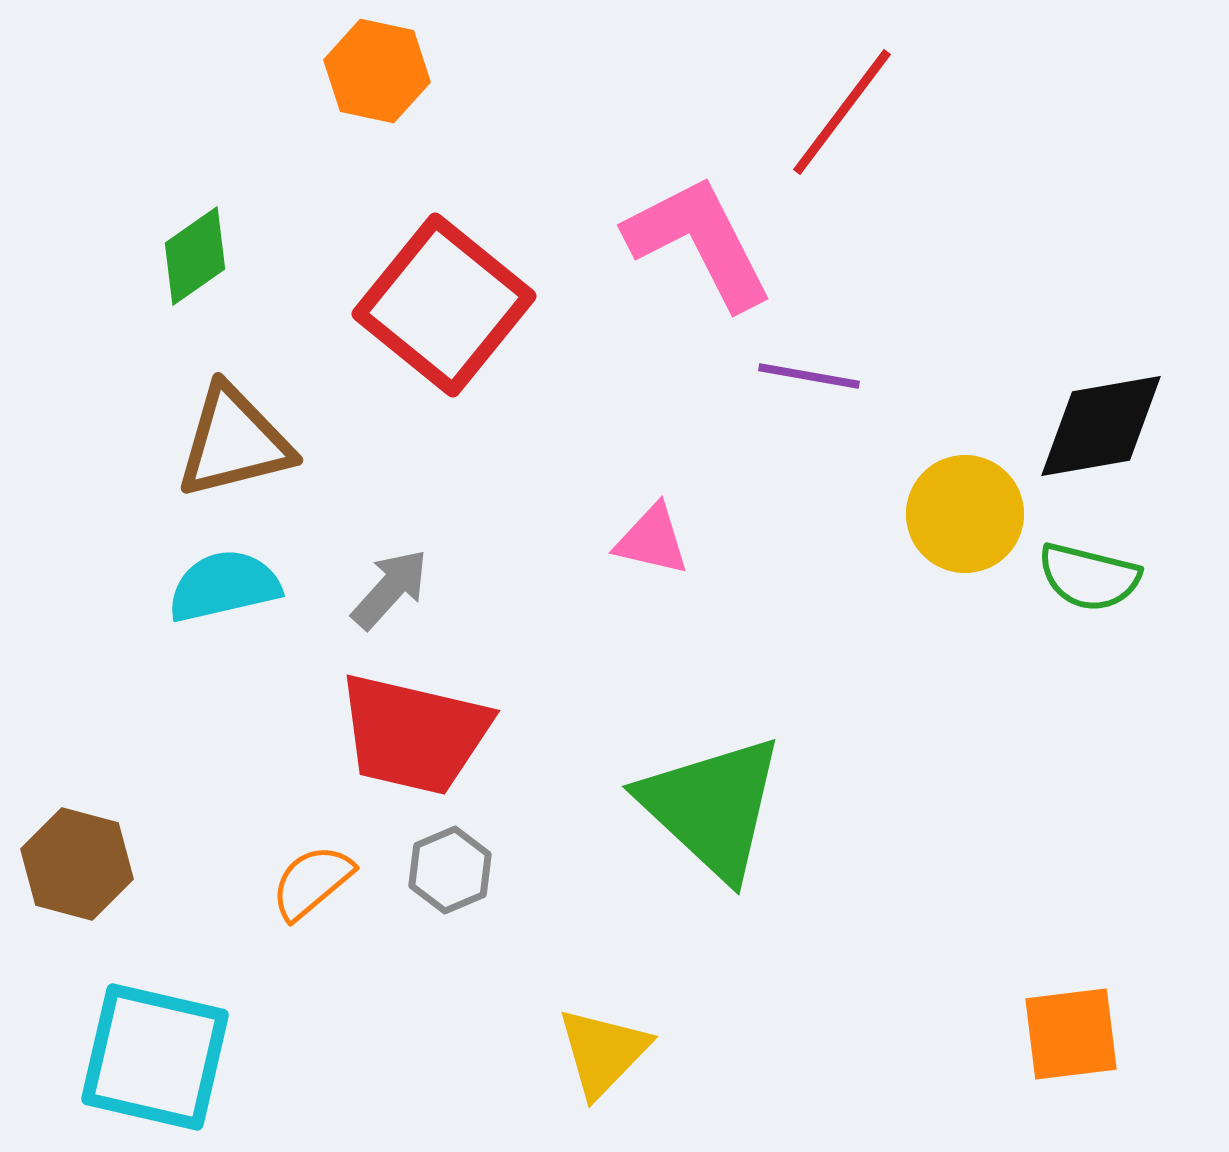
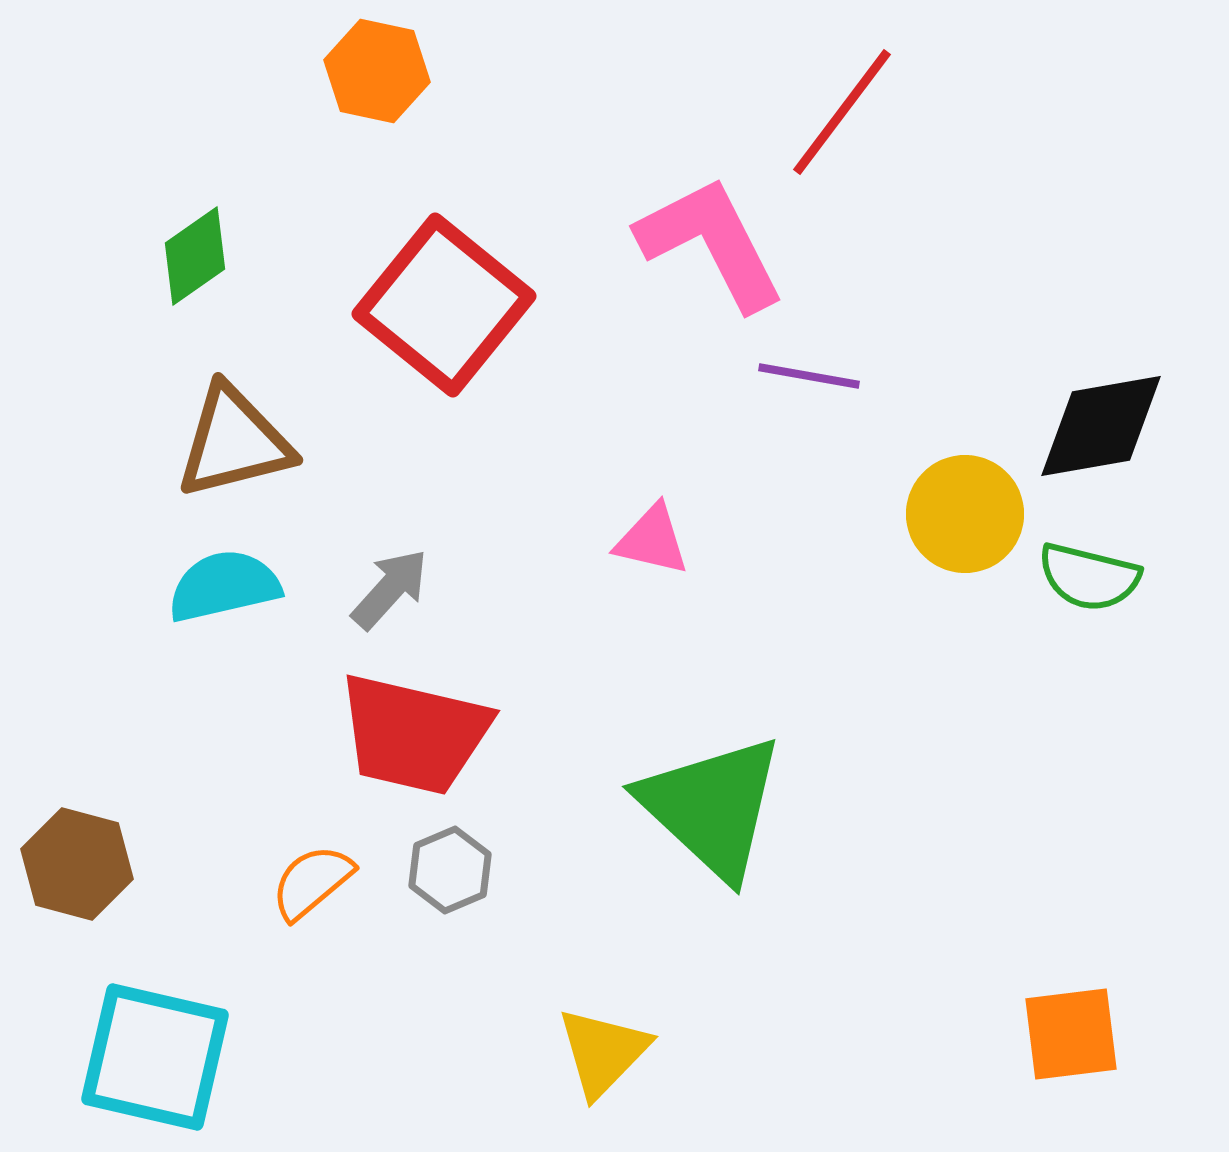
pink L-shape: moved 12 px right, 1 px down
